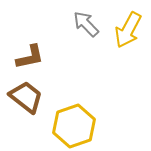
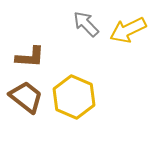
yellow arrow: rotated 36 degrees clockwise
brown L-shape: rotated 16 degrees clockwise
yellow hexagon: moved 29 px up; rotated 18 degrees counterclockwise
